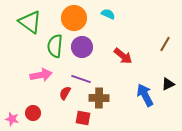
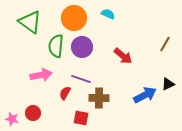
green semicircle: moved 1 px right
blue arrow: rotated 90 degrees clockwise
red square: moved 2 px left
